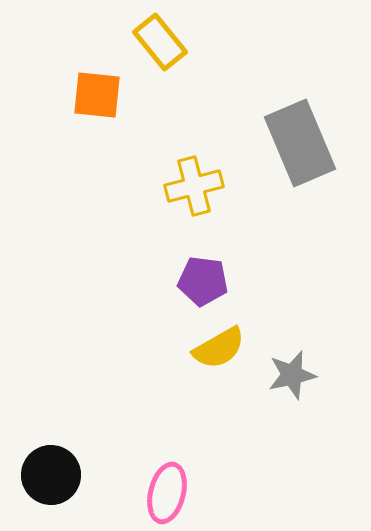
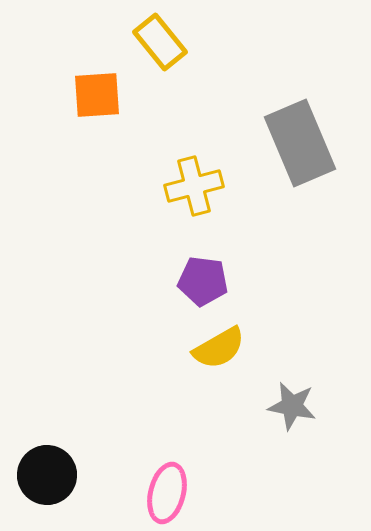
orange square: rotated 10 degrees counterclockwise
gray star: moved 31 px down; rotated 24 degrees clockwise
black circle: moved 4 px left
